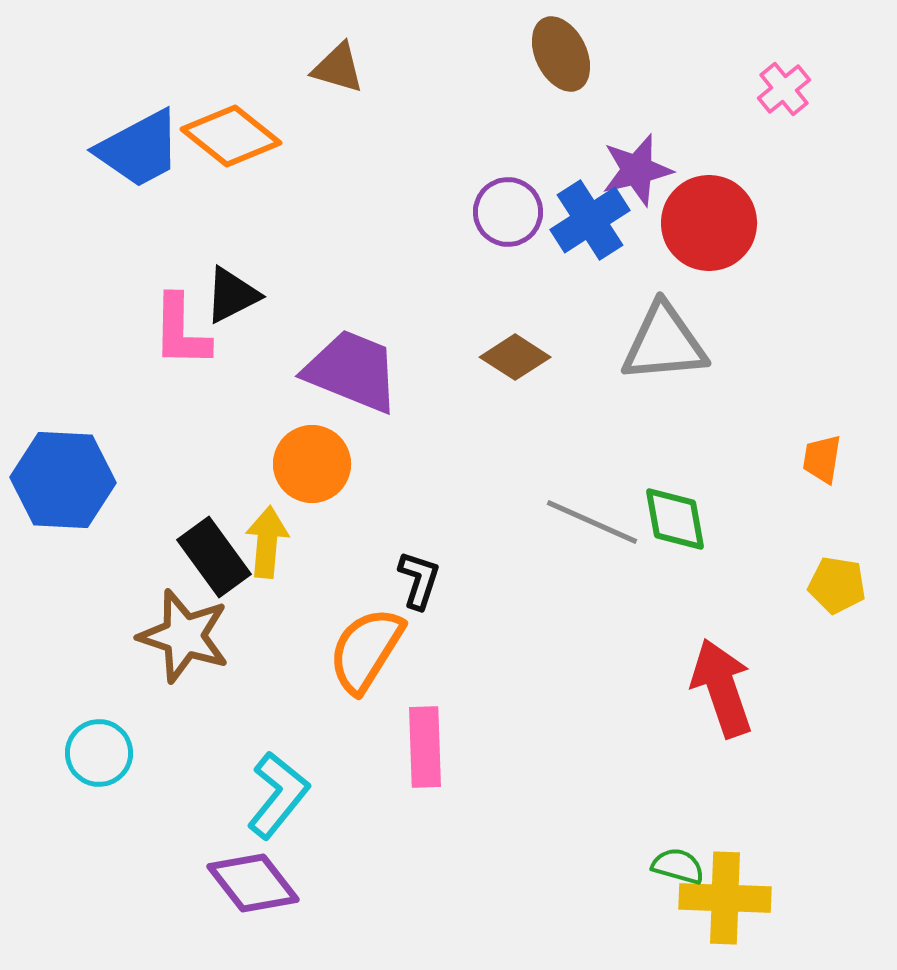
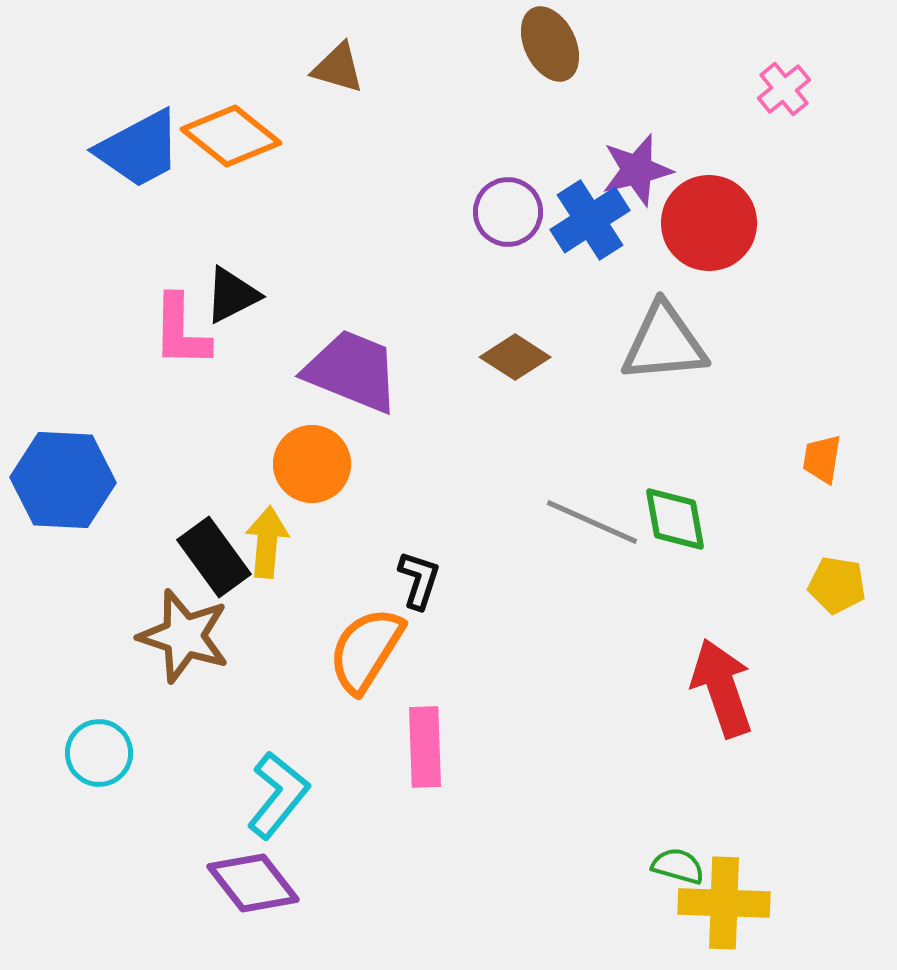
brown ellipse: moved 11 px left, 10 px up
yellow cross: moved 1 px left, 5 px down
